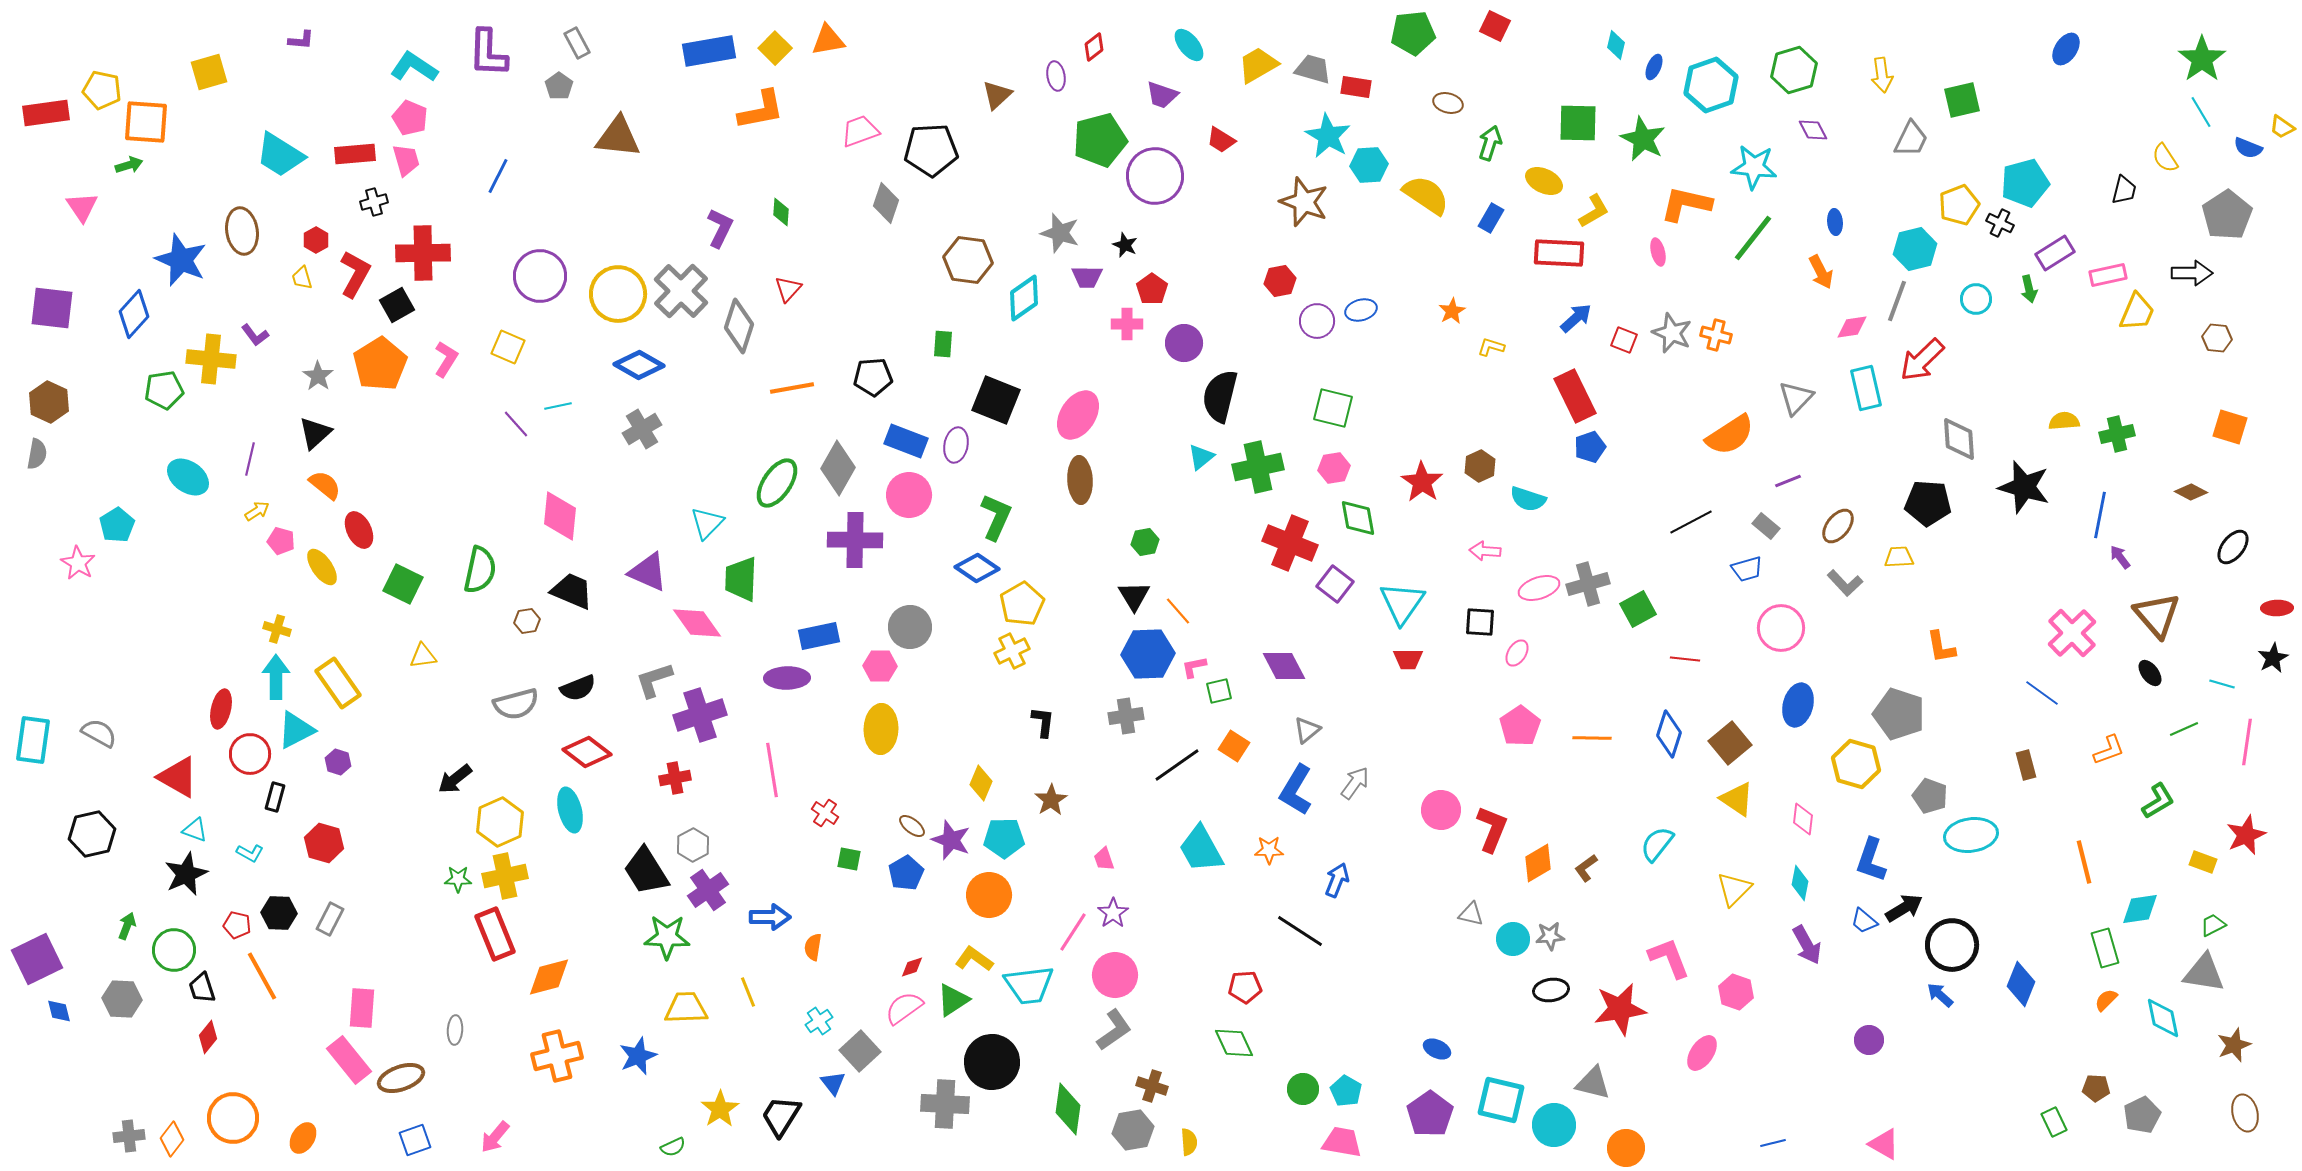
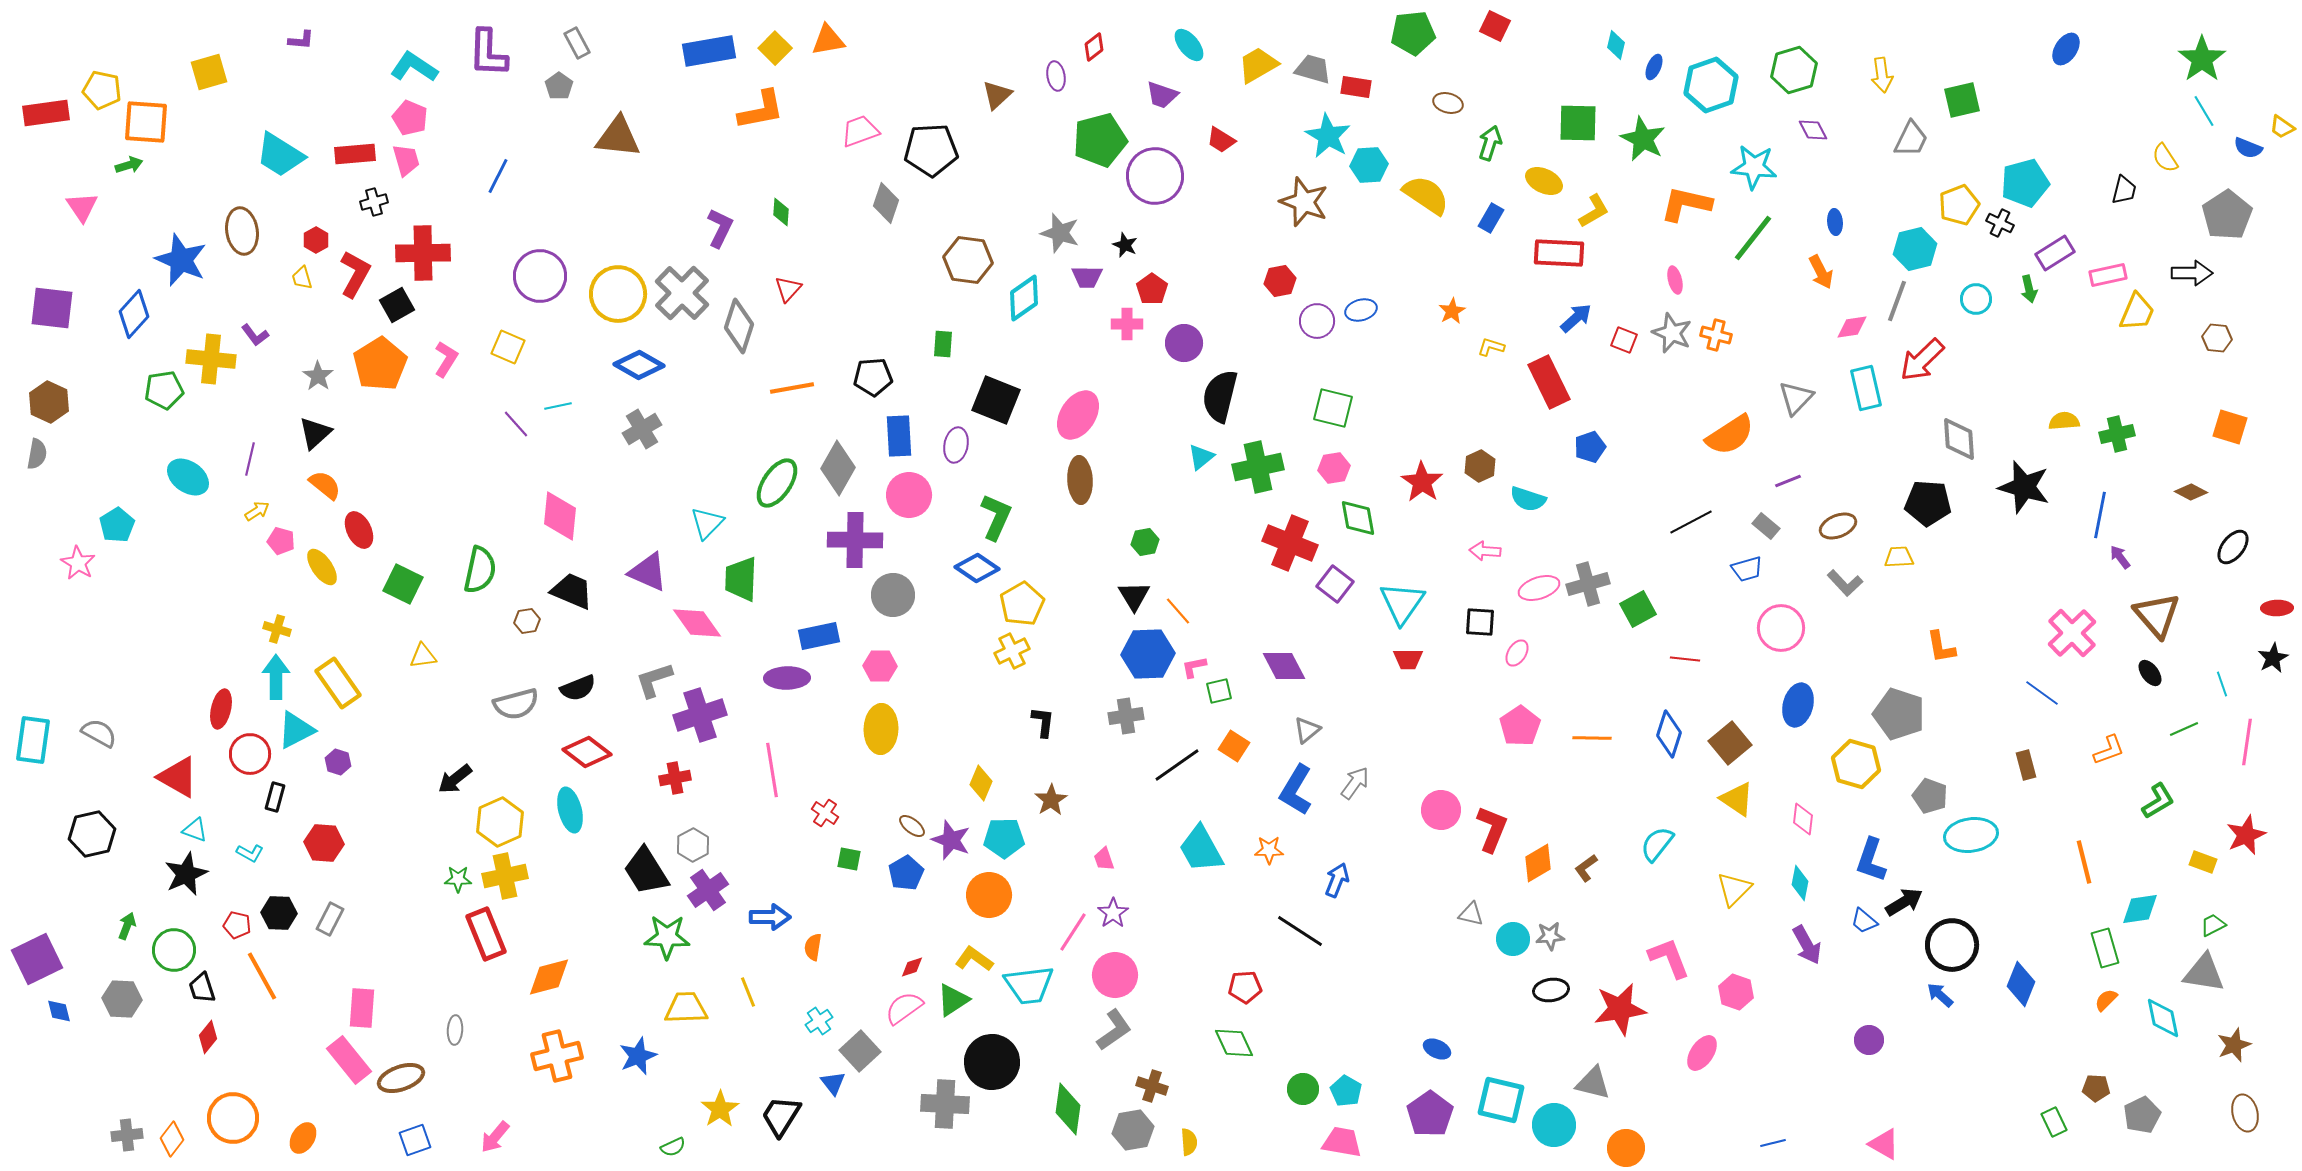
cyan line at (2201, 112): moved 3 px right, 1 px up
pink ellipse at (1658, 252): moved 17 px right, 28 px down
gray cross at (681, 291): moved 1 px right, 2 px down
red rectangle at (1575, 396): moved 26 px left, 14 px up
blue rectangle at (906, 441): moved 7 px left, 5 px up; rotated 66 degrees clockwise
brown ellipse at (1838, 526): rotated 30 degrees clockwise
gray circle at (910, 627): moved 17 px left, 32 px up
cyan line at (2222, 684): rotated 55 degrees clockwise
red hexagon at (324, 843): rotated 12 degrees counterclockwise
black arrow at (1904, 908): moved 6 px up
red rectangle at (495, 934): moved 9 px left
gray cross at (129, 1136): moved 2 px left, 1 px up
